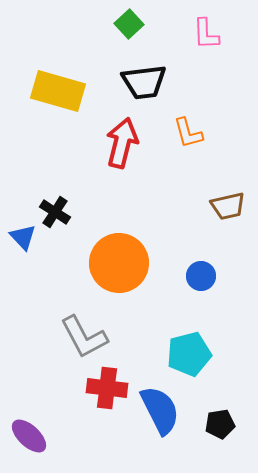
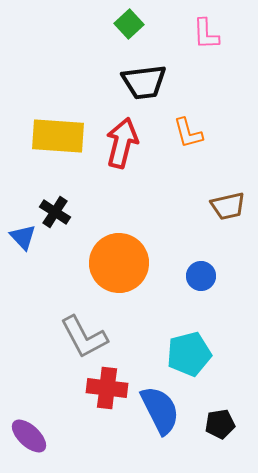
yellow rectangle: moved 45 px down; rotated 12 degrees counterclockwise
